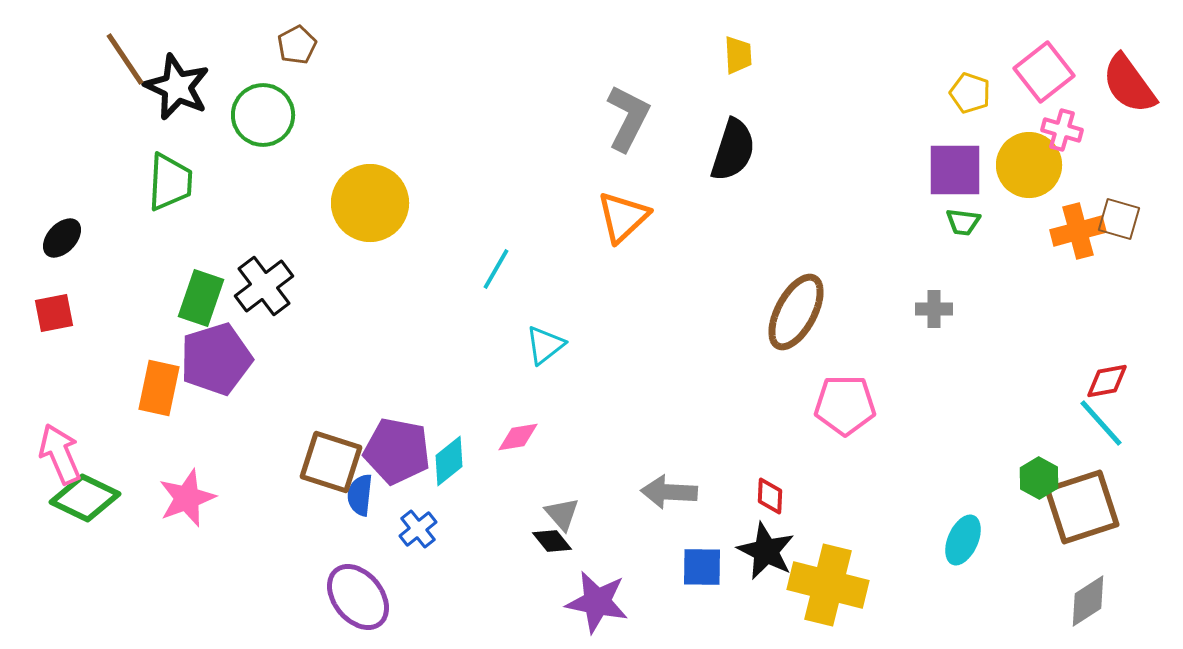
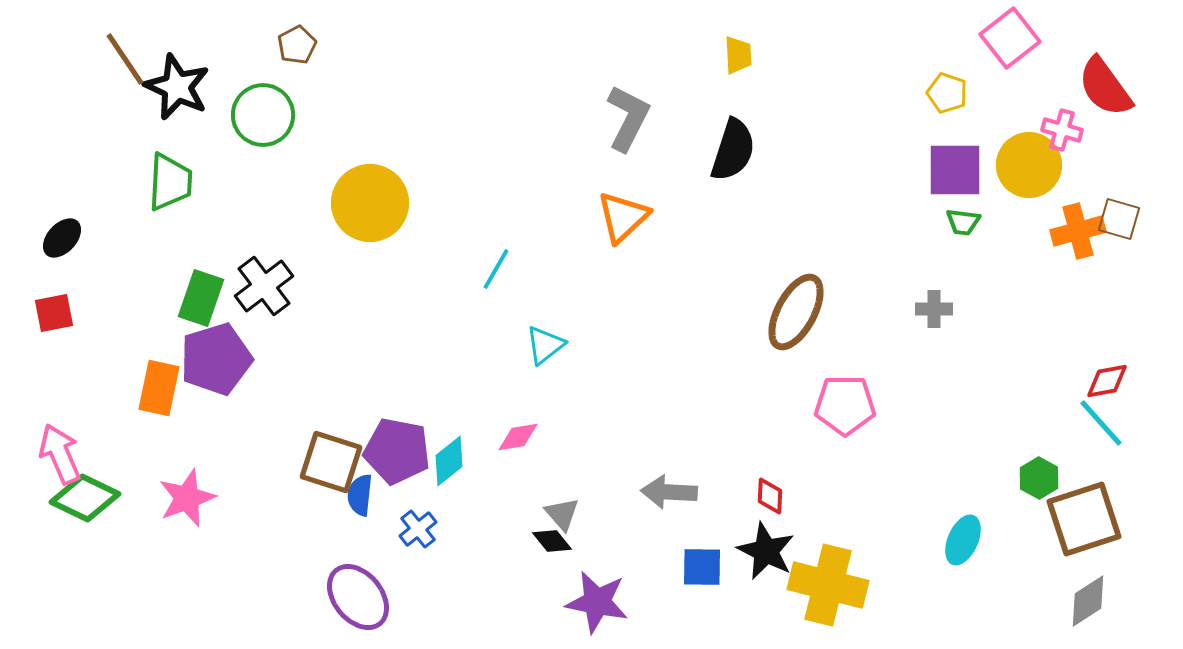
pink square at (1044, 72): moved 34 px left, 34 px up
red semicircle at (1129, 84): moved 24 px left, 3 px down
yellow pentagon at (970, 93): moved 23 px left
brown square at (1082, 507): moved 2 px right, 12 px down
